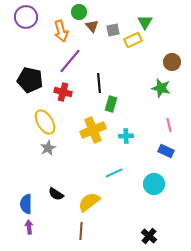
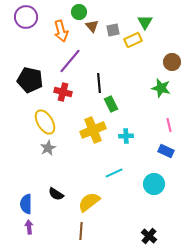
green rectangle: rotated 42 degrees counterclockwise
